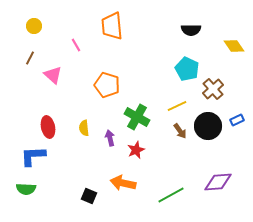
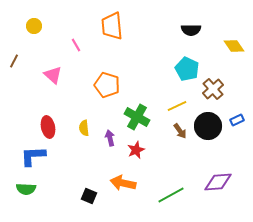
brown line: moved 16 px left, 3 px down
